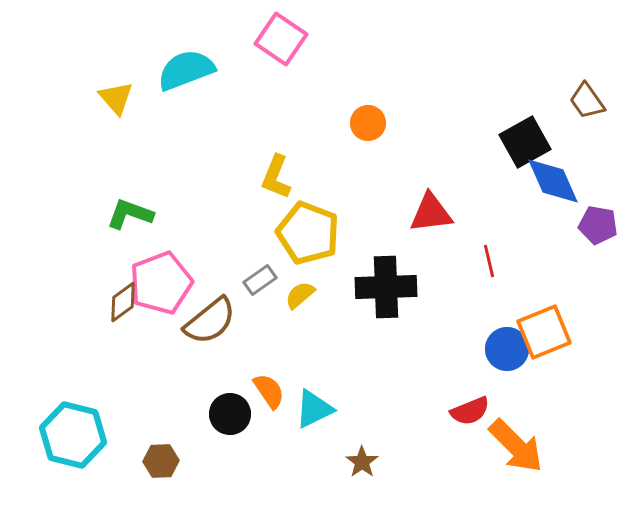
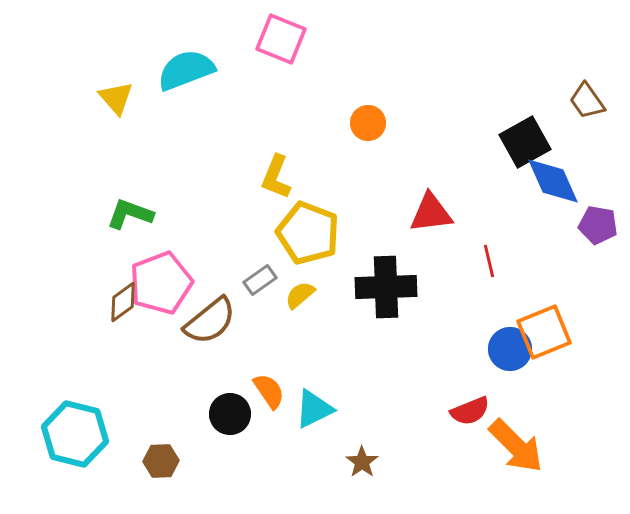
pink square: rotated 12 degrees counterclockwise
blue circle: moved 3 px right
cyan hexagon: moved 2 px right, 1 px up
